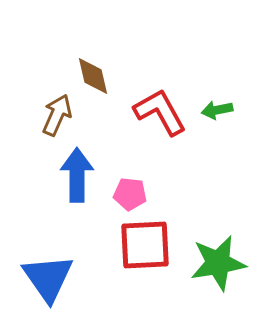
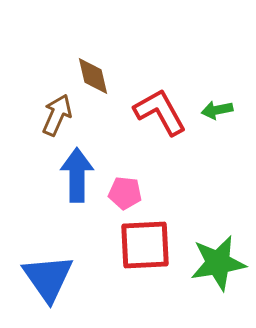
pink pentagon: moved 5 px left, 1 px up
